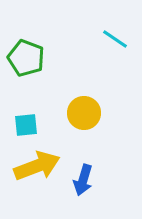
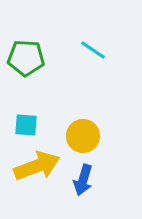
cyan line: moved 22 px left, 11 px down
green pentagon: rotated 18 degrees counterclockwise
yellow circle: moved 1 px left, 23 px down
cyan square: rotated 10 degrees clockwise
